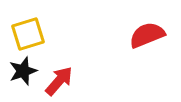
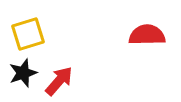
red semicircle: rotated 21 degrees clockwise
black star: moved 2 px down
